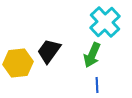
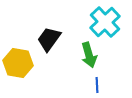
black trapezoid: moved 12 px up
green arrow: moved 3 px left; rotated 40 degrees counterclockwise
yellow hexagon: rotated 16 degrees clockwise
